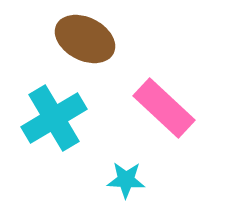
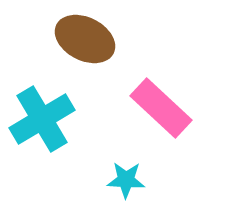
pink rectangle: moved 3 px left
cyan cross: moved 12 px left, 1 px down
